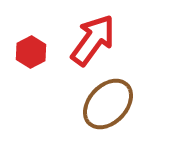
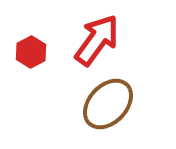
red arrow: moved 4 px right
